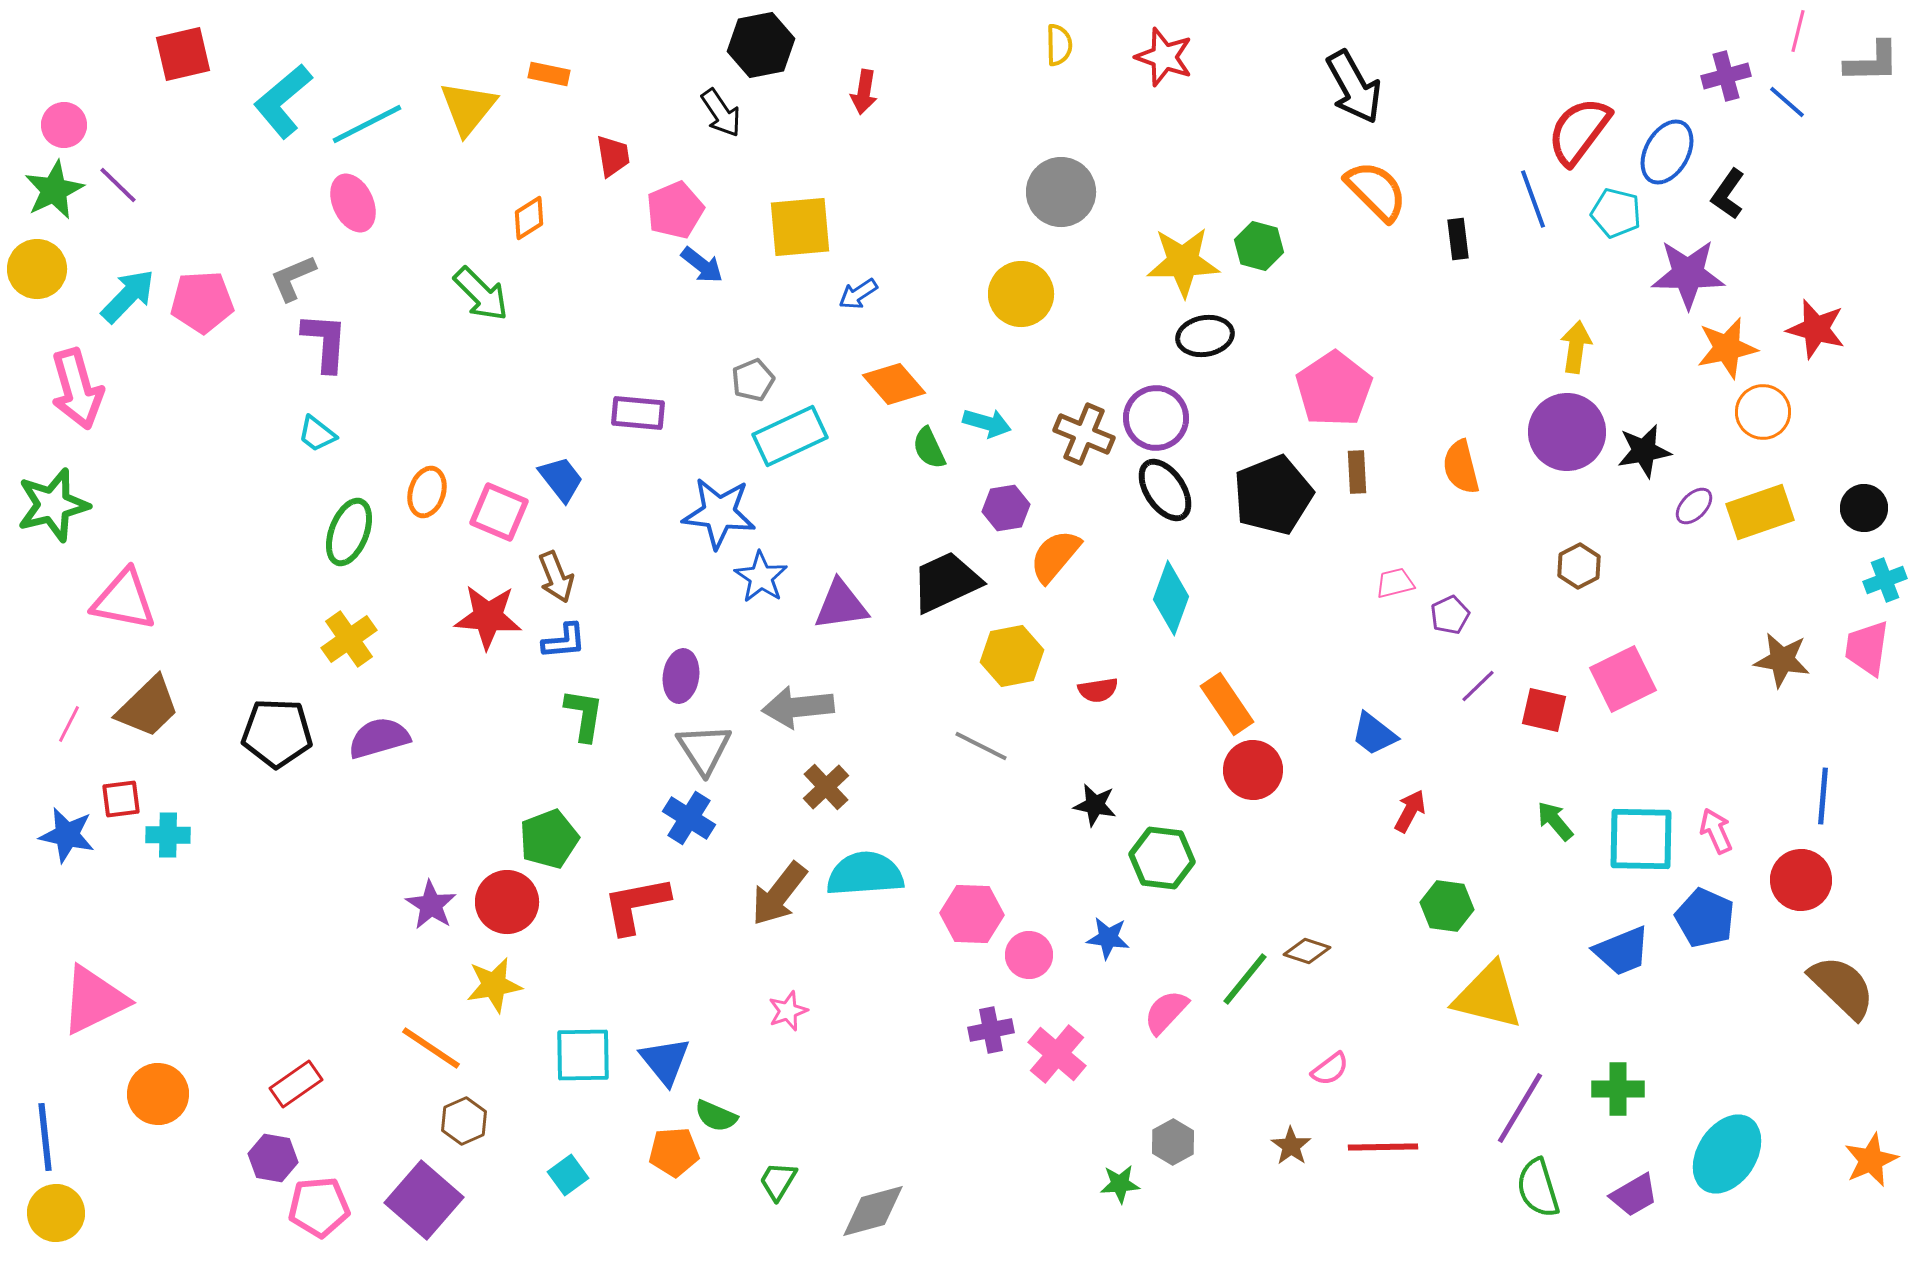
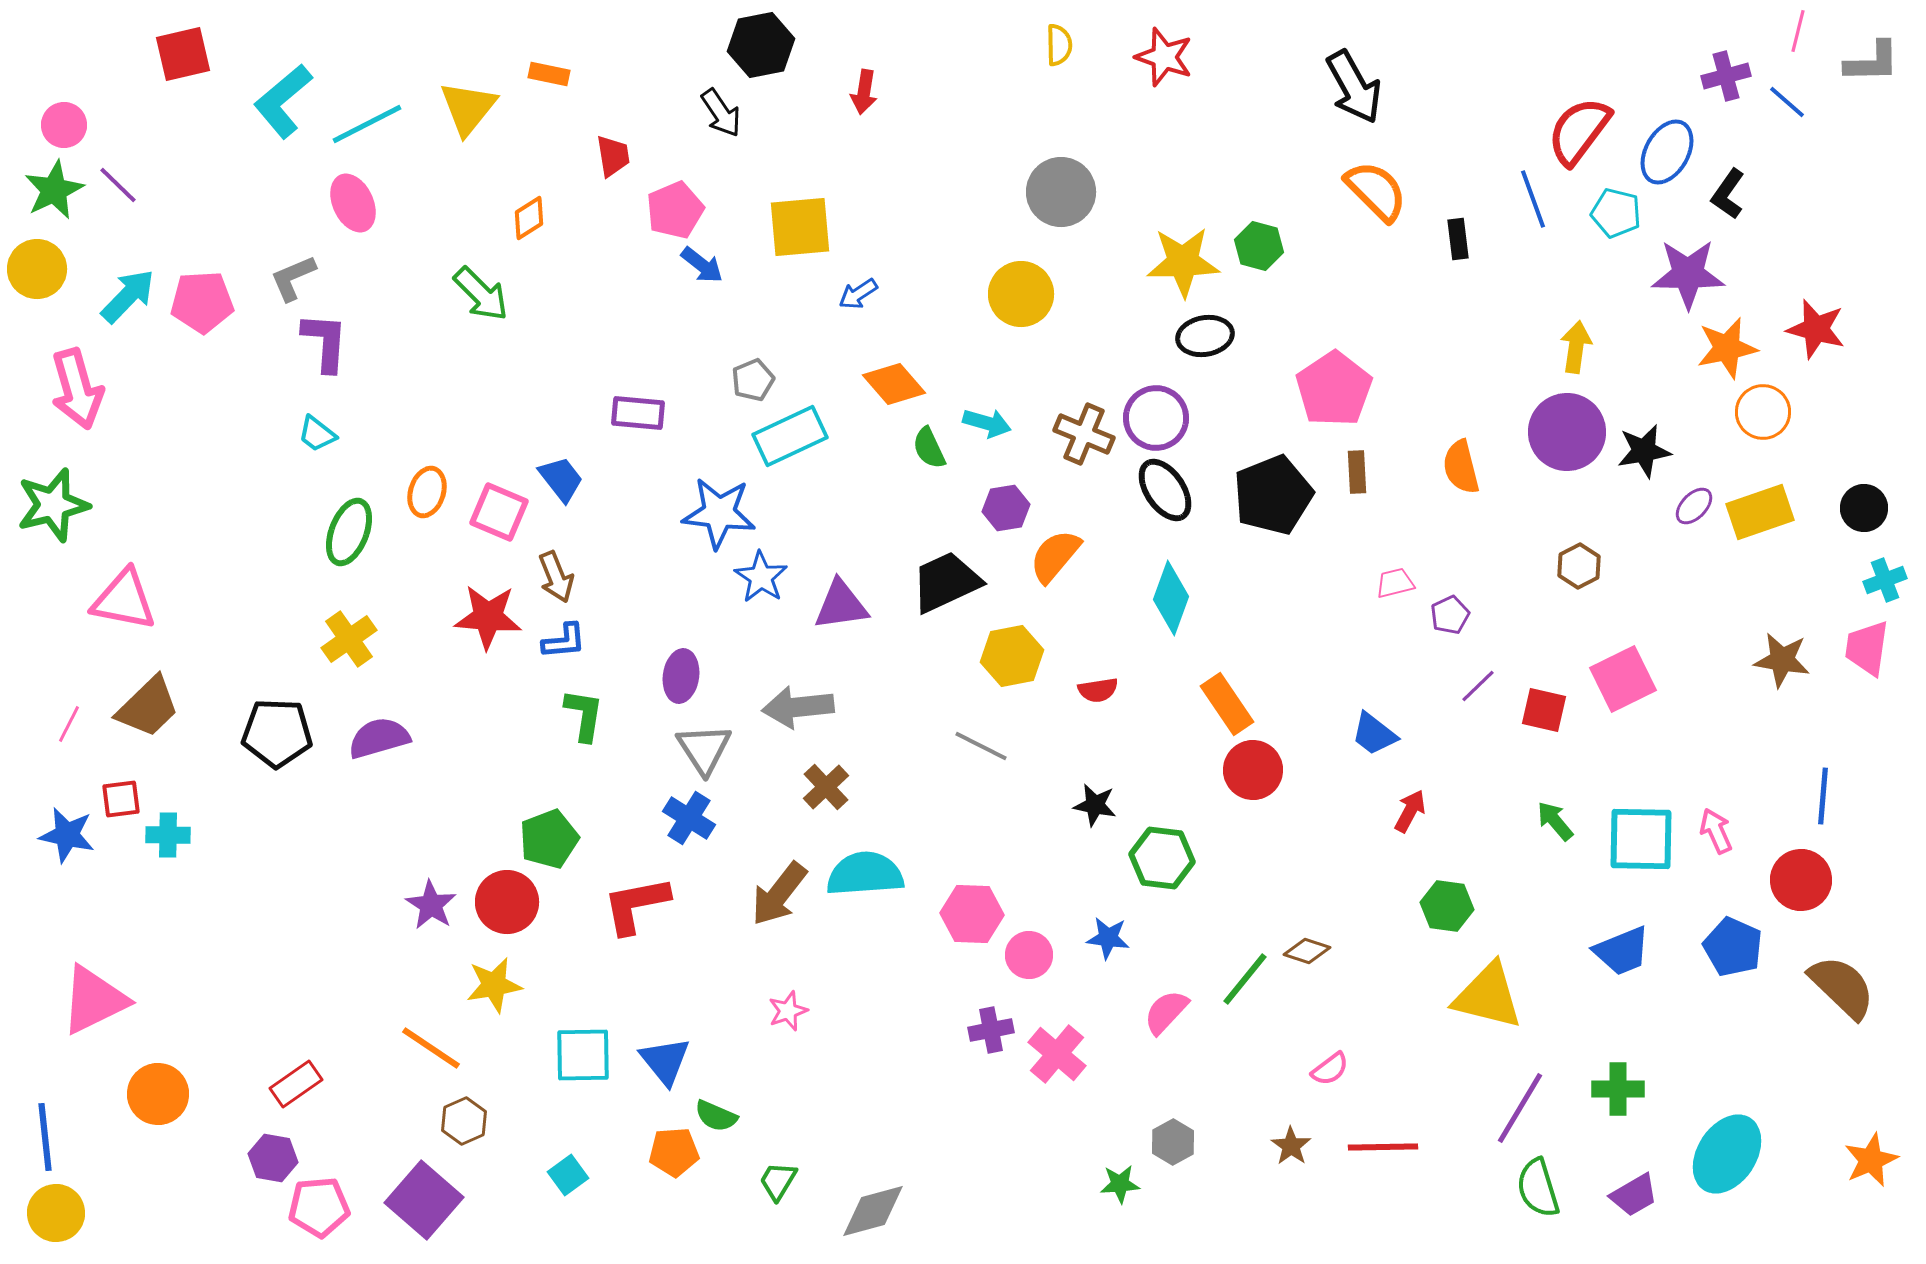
blue pentagon at (1705, 918): moved 28 px right, 29 px down
